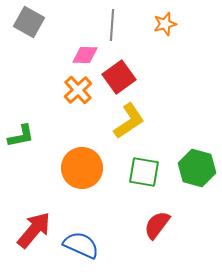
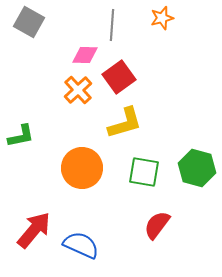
orange star: moved 3 px left, 6 px up
yellow L-shape: moved 4 px left, 2 px down; rotated 18 degrees clockwise
